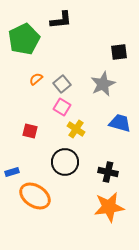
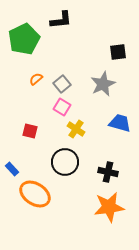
black square: moved 1 px left
blue rectangle: moved 3 px up; rotated 64 degrees clockwise
orange ellipse: moved 2 px up
